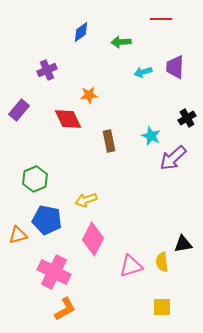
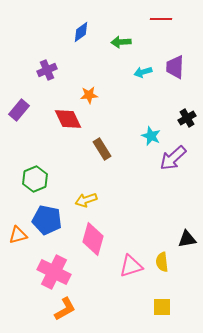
brown rectangle: moved 7 px left, 8 px down; rotated 20 degrees counterclockwise
pink diamond: rotated 12 degrees counterclockwise
black triangle: moved 4 px right, 5 px up
